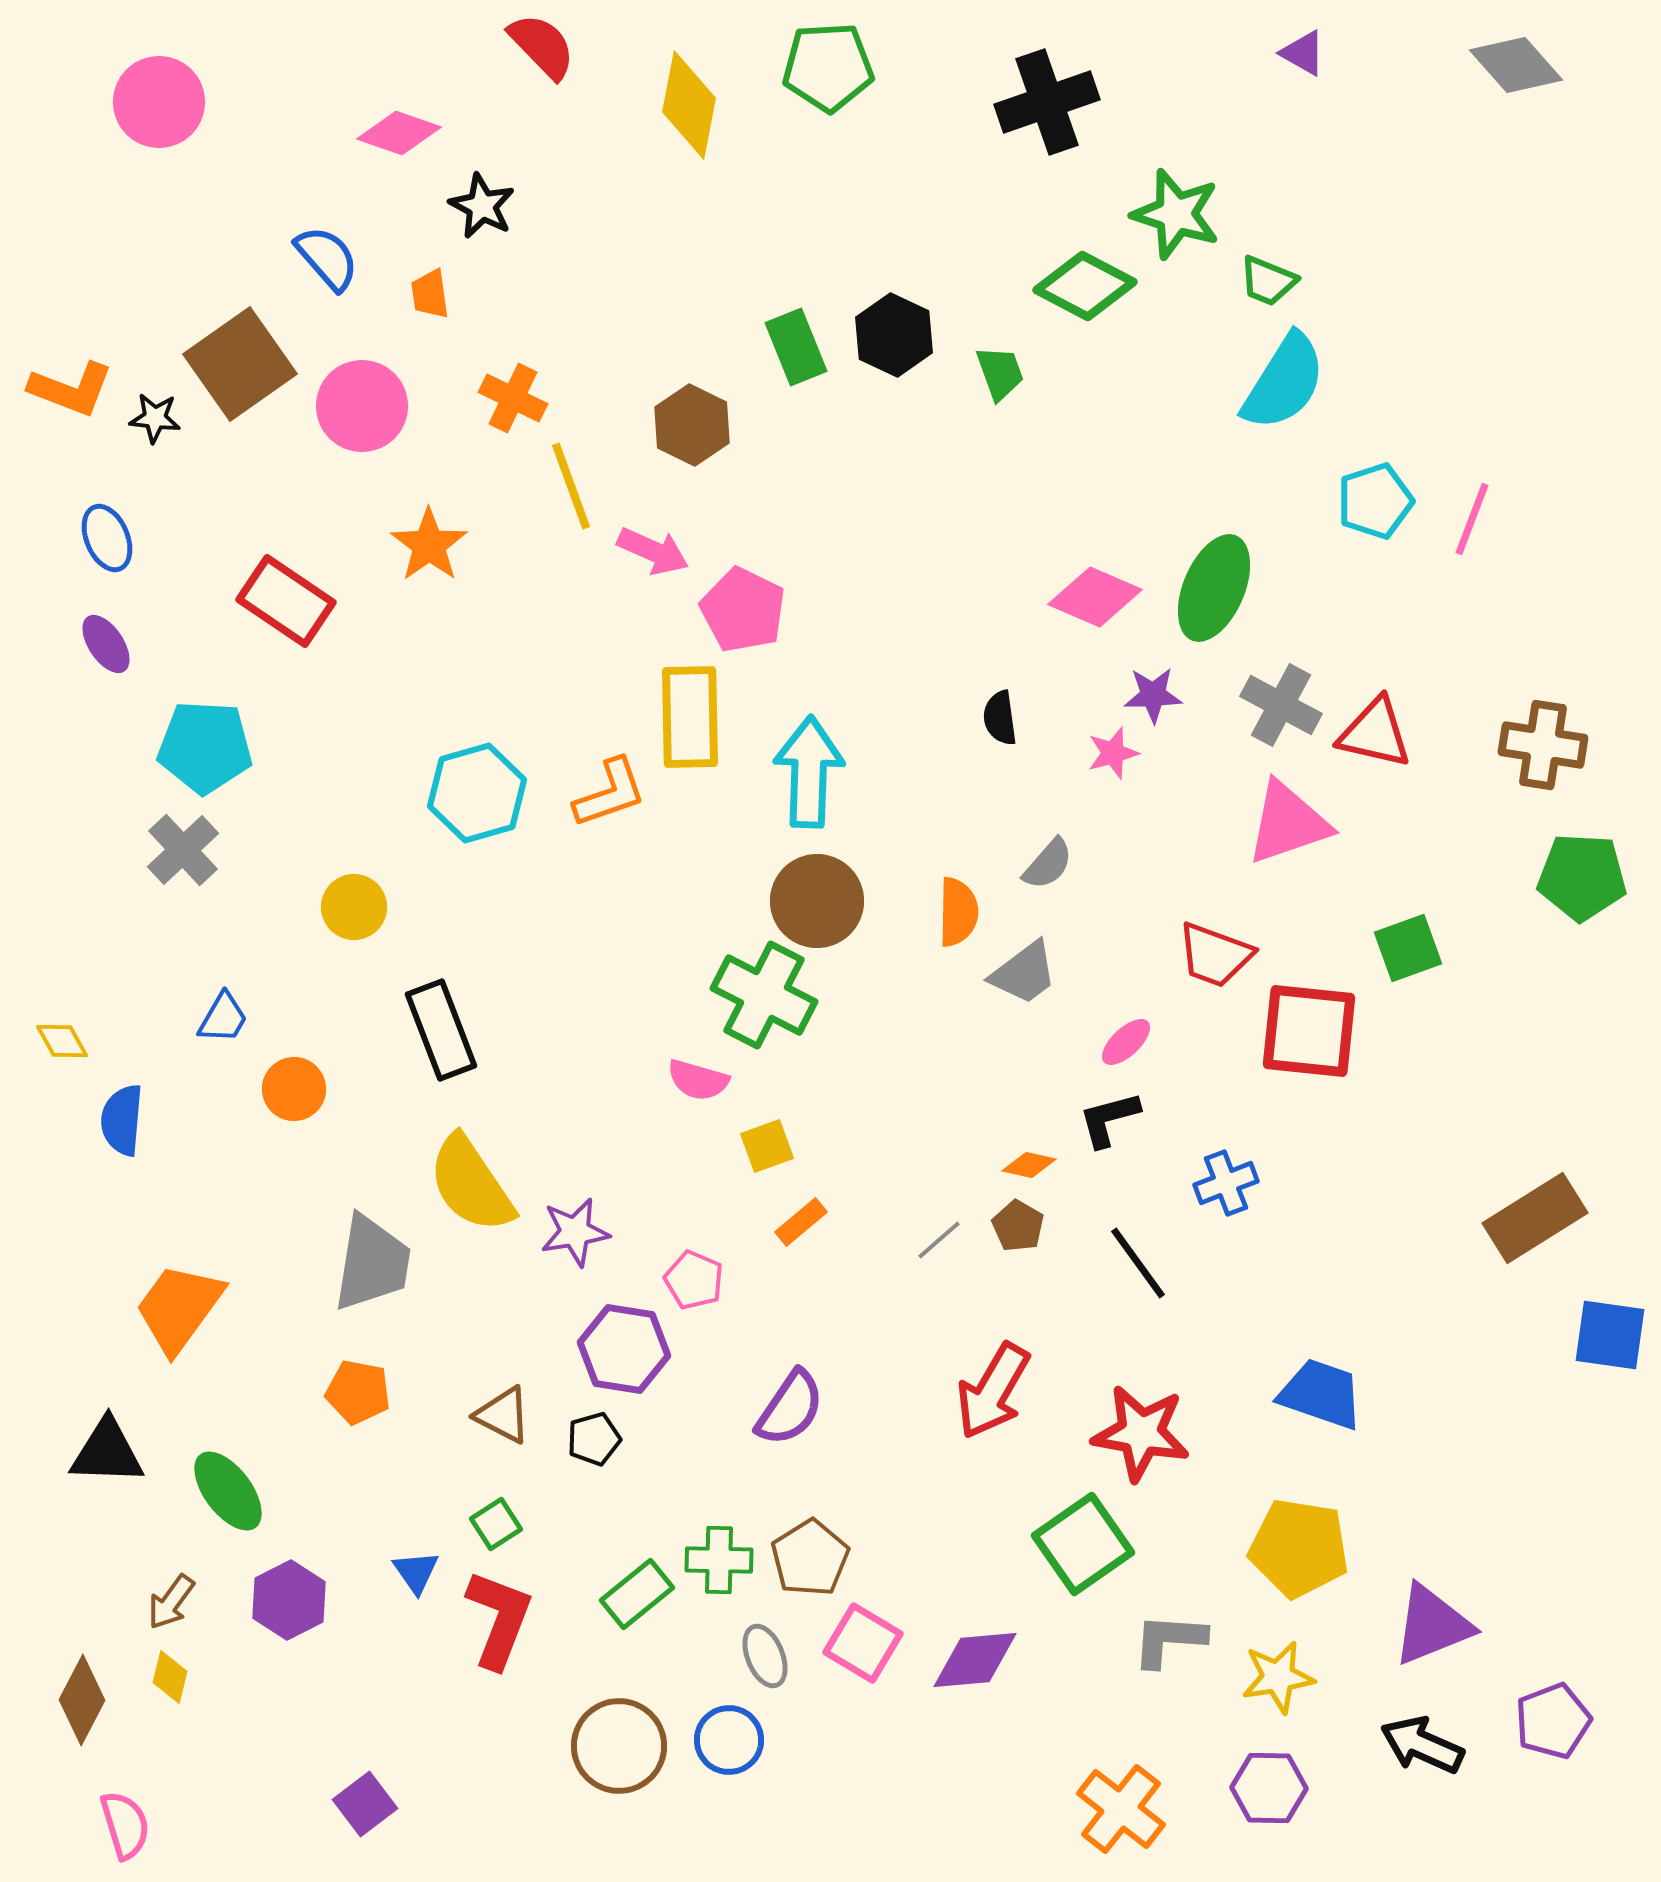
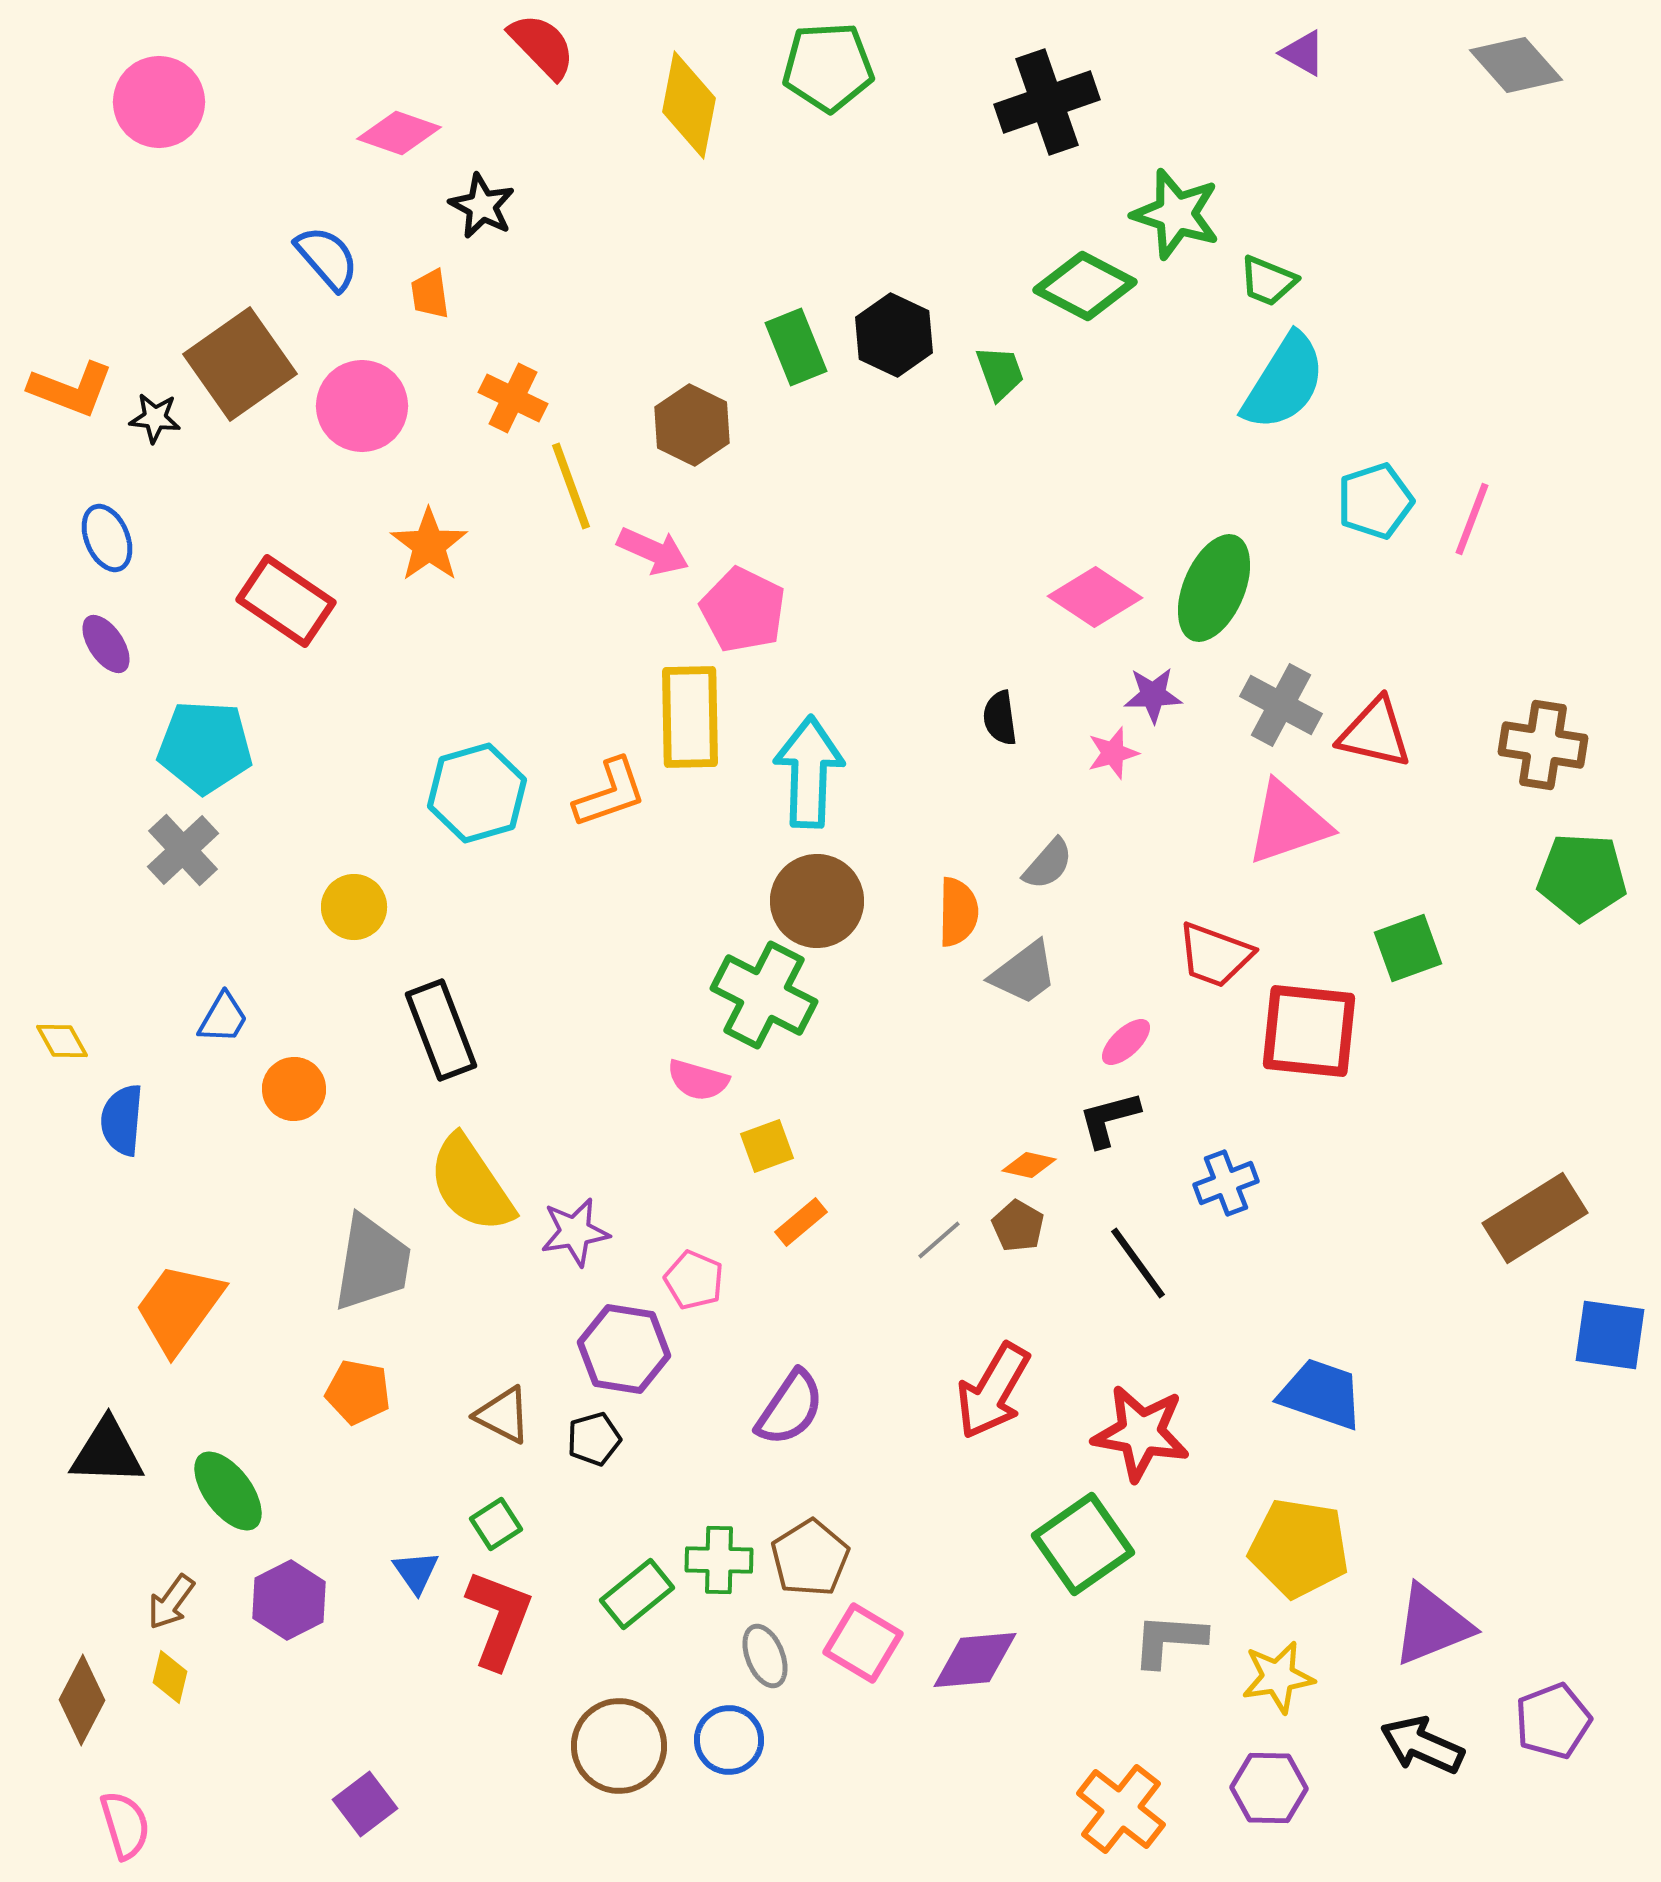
pink diamond at (1095, 597): rotated 10 degrees clockwise
